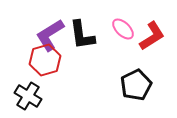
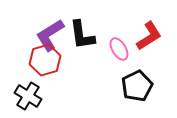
pink ellipse: moved 4 px left, 20 px down; rotated 15 degrees clockwise
red L-shape: moved 3 px left
black pentagon: moved 1 px right, 1 px down
